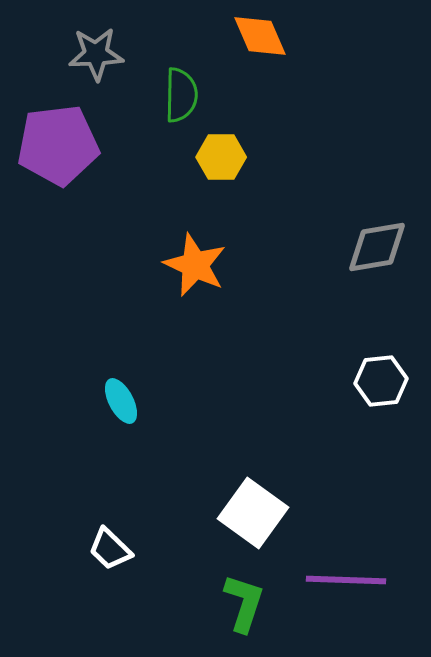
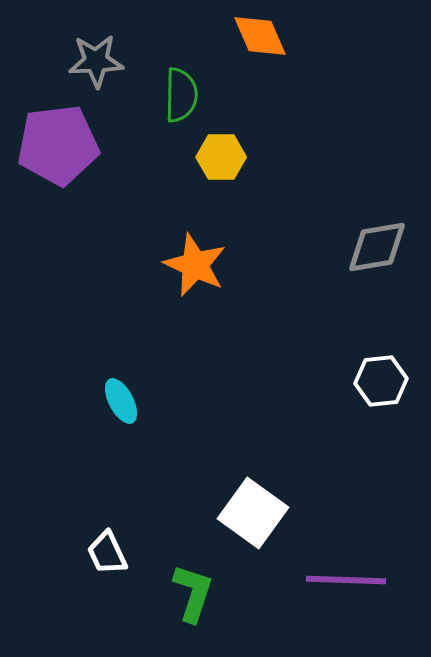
gray star: moved 7 px down
white trapezoid: moved 3 px left, 4 px down; rotated 21 degrees clockwise
green L-shape: moved 51 px left, 10 px up
